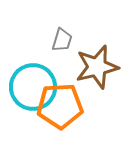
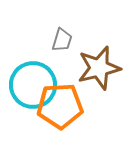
brown star: moved 2 px right, 1 px down
cyan circle: moved 2 px up
